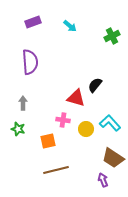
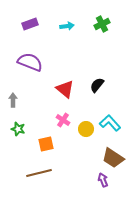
purple rectangle: moved 3 px left, 2 px down
cyan arrow: moved 3 px left; rotated 48 degrees counterclockwise
green cross: moved 10 px left, 12 px up
purple semicircle: rotated 65 degrees counterclockwise
black semicircle: moved 2 px right
red triangle: moved 11 px left, 9 px up; rotated 24 degrees clockwise
gray arrow: moved 10 px left, 3 px up
pink cross: rotated 24 degrees clockwise
orange square: moved 2 px left, 3 px down
brown line: moved 17 px left, 3 px down
